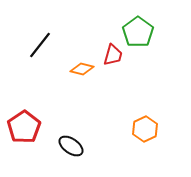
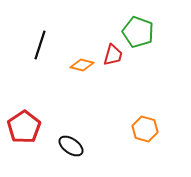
green pentagon: rotated 16 degrees counterclockwise
black line: rotated 20 degrees counterclockwise
orange diamond: moved 4 px up
orange hexagon: rotated 20 degrees counterclockwise
